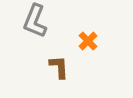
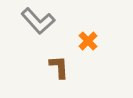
gray L-shape: moved 3 px right; rotated 64 degrees counterclockwise
